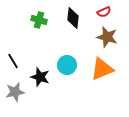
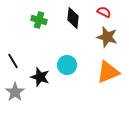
red semicircle: rotated 128 degrees counterclockwise
orange triangle: moved 6 px right, 3 px down
gray star: rotated 24 degrees counterclockwise
